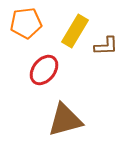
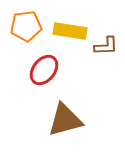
orange pentagon: moved 3 px down
yellow rectangle: moved 5 px left; rotated 68 degrees clockwise
